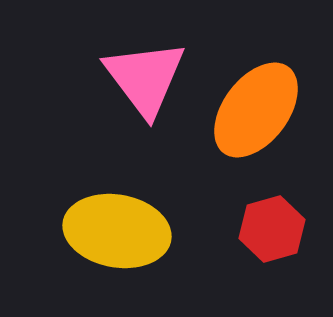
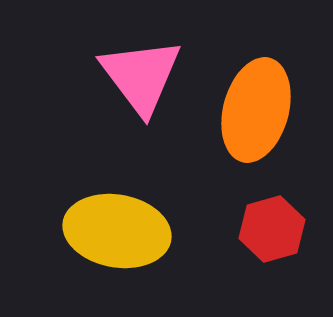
pink triangle: moved 4 px left, 2 px up
orange ellipse: rotated 22 degrees counterclockwise
